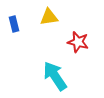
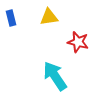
blue rectangle: moved 3 px left, 6 px up
